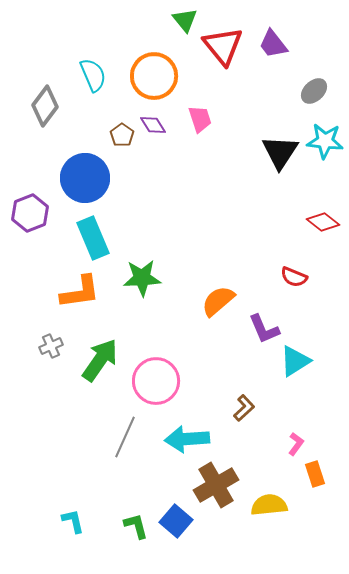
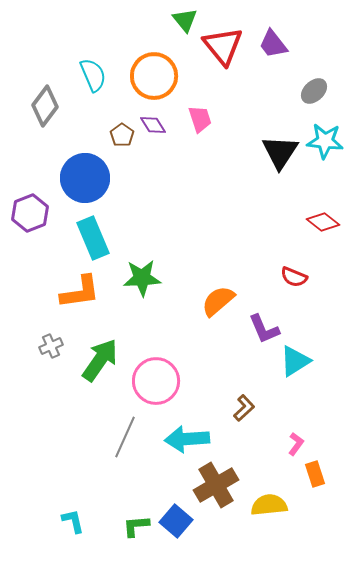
green L-shape: rotated 80 degrees counterclockwise
